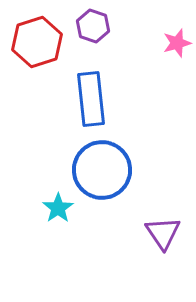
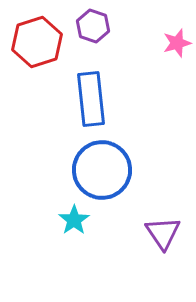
cyan star: moved 16 px right, 12 px down
